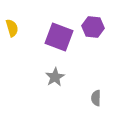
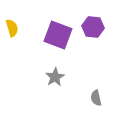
purple square: moved 1 px left, 2 px up
gray semicircle: rotated 14 degrees counterclockwise
